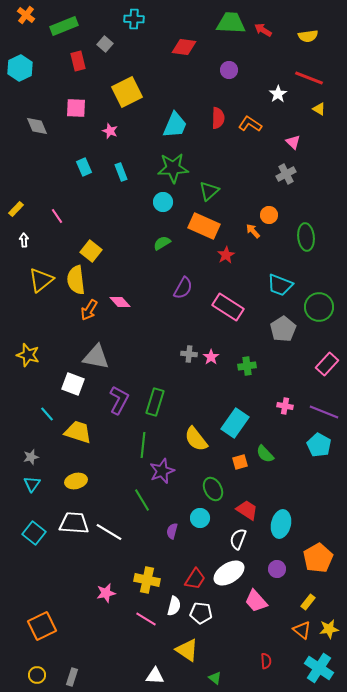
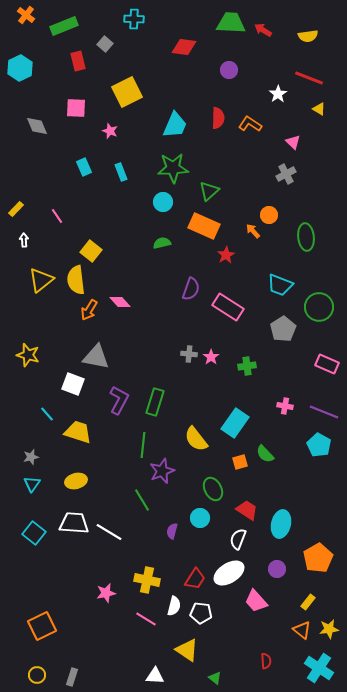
green semicircle at (162, 243): rotated 18 degrees clockwise
purple semicircle at (183, 288): moved 8 px right, 1 px down; rotated 10 degrees counterclockwise
pink rectangle at (327, 364): rotated 70 degrees clockwise
